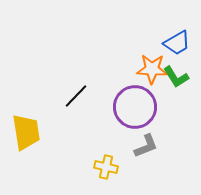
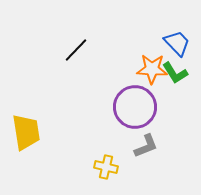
blue trapezoid: rotated 104 degrees counterclockwise
green L-shape: moved 1 px left, 4 px up
black line: moved 46 px up
